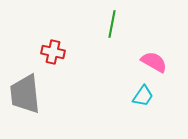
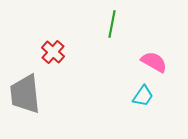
red cross: rotated 30 degrees clockwise
